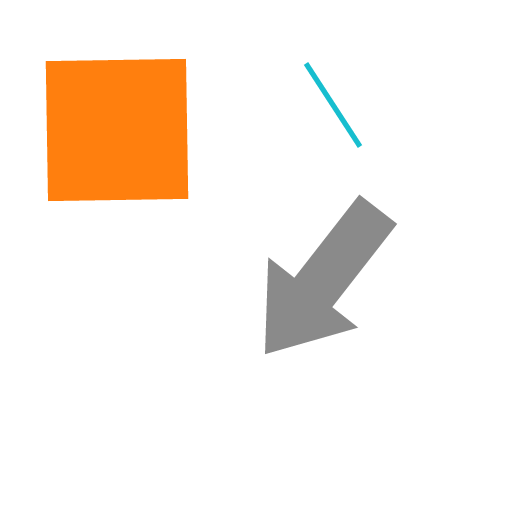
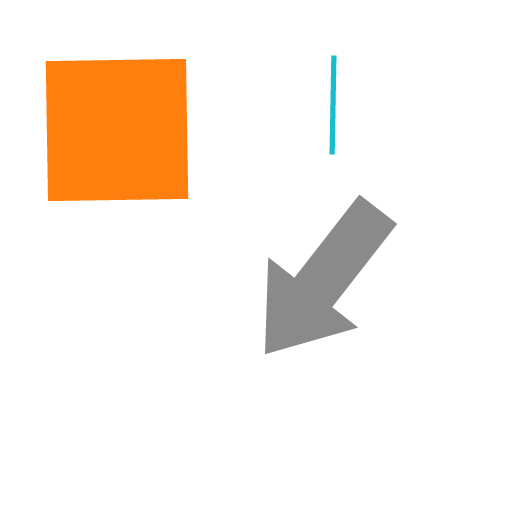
cyan line: rotated 34 degrees clockwise
